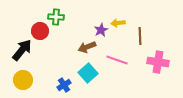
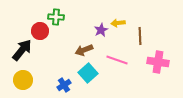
brown arrow: moved 3 px left, 3 px down
